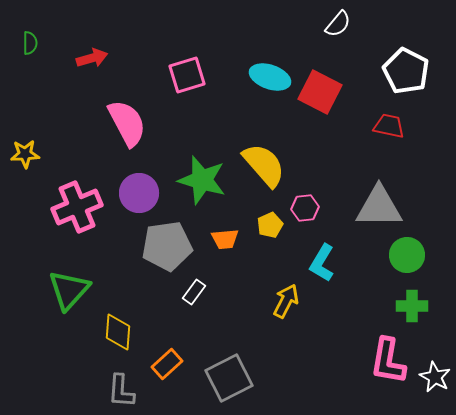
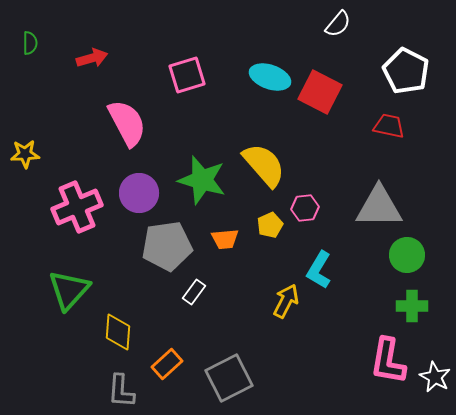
cyan L-shape: moved 3 px left, 7 px down
